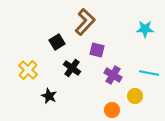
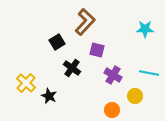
yellow cross: moved 2 px left, 13 px down
